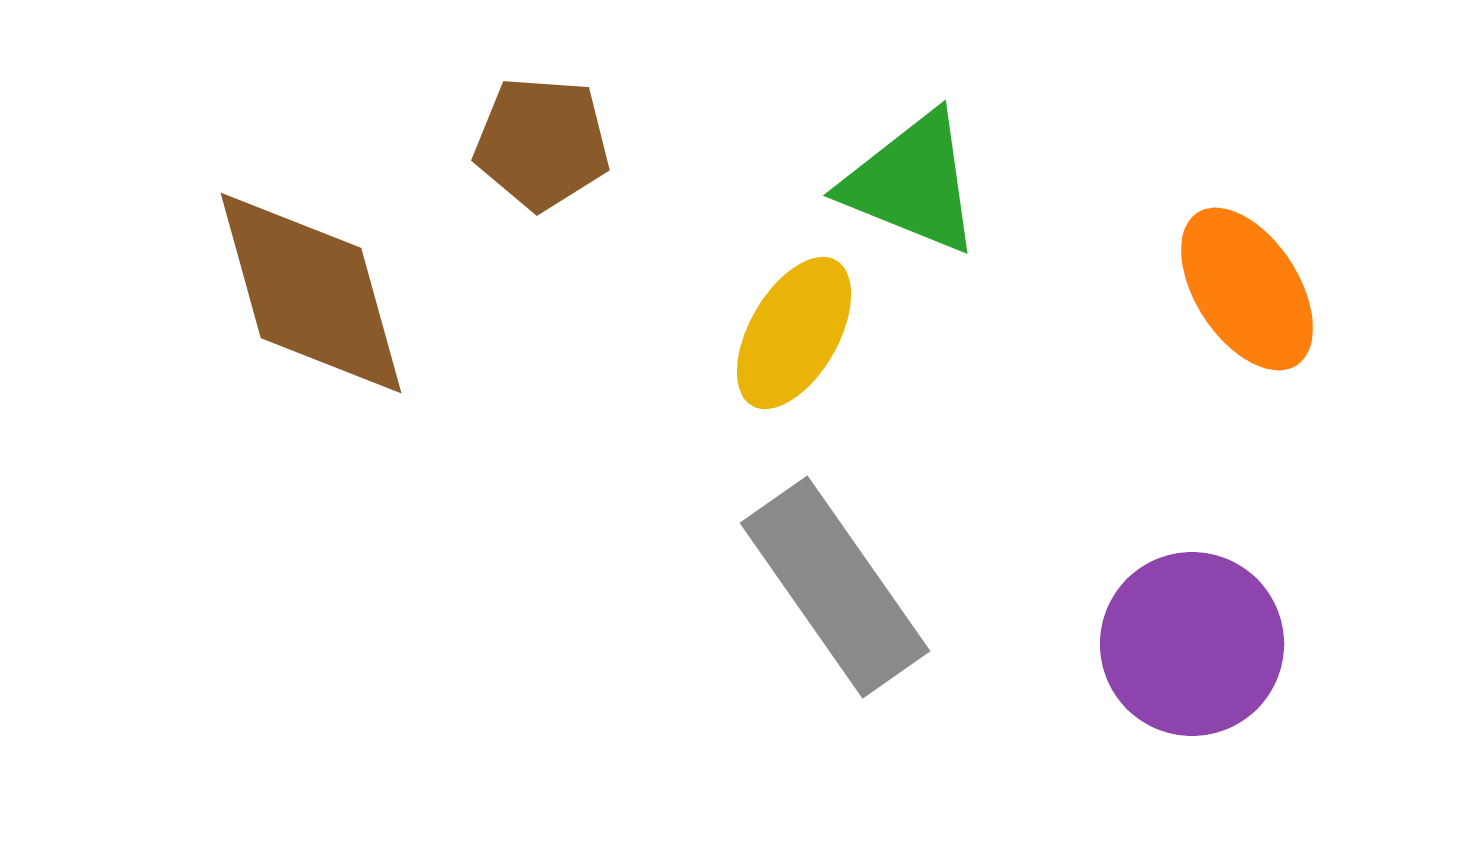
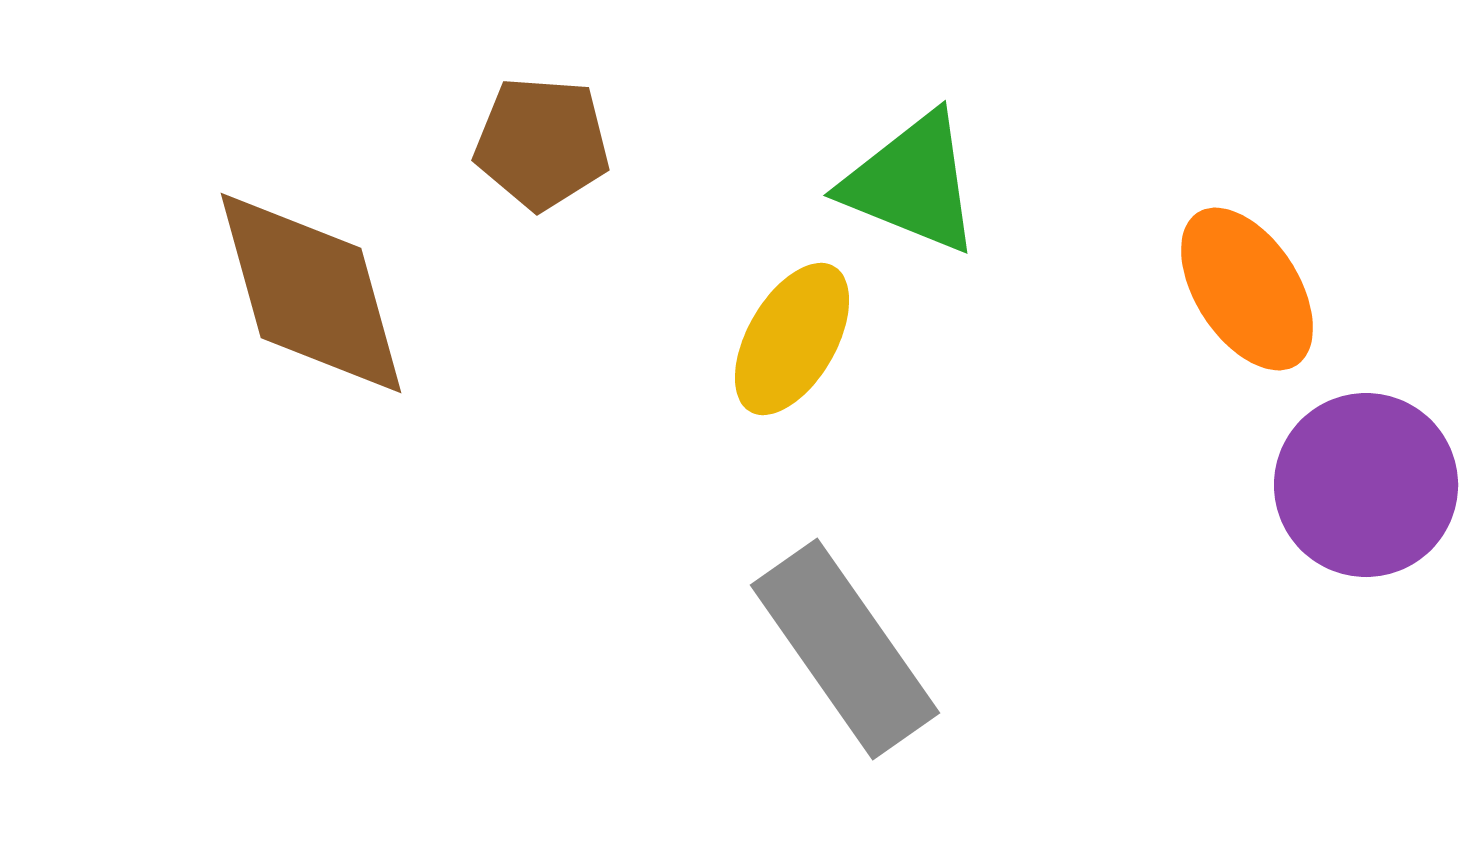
yellow ellipse: moved 2 px left, 6 px down
gray rectangle: moved 10 px right, 62 px down
purple circle: moved 174 px right, 159 px up
